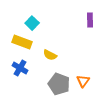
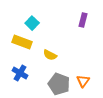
purple rectangle: moved 7 px left; rotated 16 degrees clockwise
blue cross: moved 5 px down
